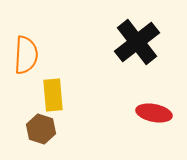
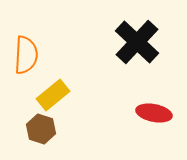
black cross: rotated 9 degrees counterclockwise
yellow rectangle: rotated 56 degrees clockwise
